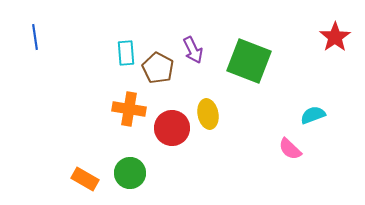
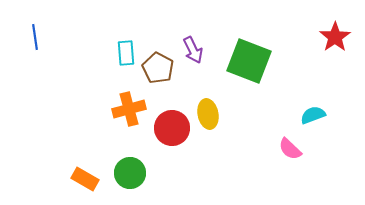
orange cross: rotated 24 degrees counterclockwise
